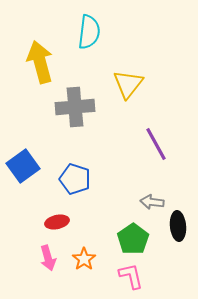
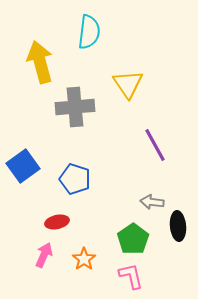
yellow triangle: rotated 12 degrees counterclockwise
purple line: moved 1 px left, 1 px down
pink arrow: moved 4 px left, 3 px up; rotated 140 degrees counterclockwise
